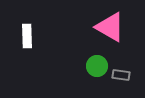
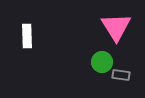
pink triangle: moved 6 px right; rotated 28 degrees clockwise
green circle: moved 5 px right, 4 px up
